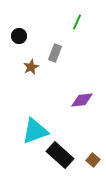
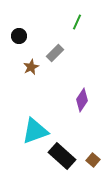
gray rectangle: rotated 24 degrees clockwise
purple diamond: rotated 50 degrees counterclockwise
black rectangle: moved 2 px right, 1 px down
